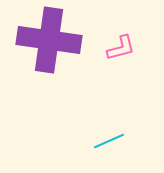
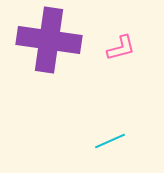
cyan line: moved 1 px right
